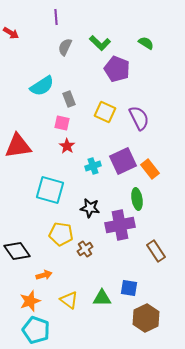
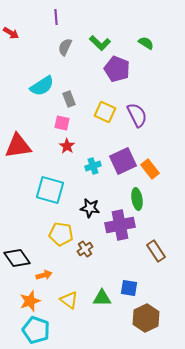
purple semicircle: moved 2 px left, 3 px up
black diamond: moved 7 px down
